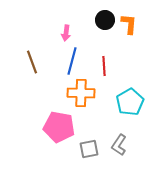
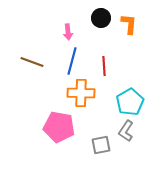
black circle: moved 4 px left, 2 px up
pink arrow: moved 2 px right, 1 px up; rotated 14 degrees counterclockwise
brown line: rotated 50 degrees counterclockwise
gray L-shape: moved 7 px right, 14 px up
gray square: moved 12 px right, 4 px up
